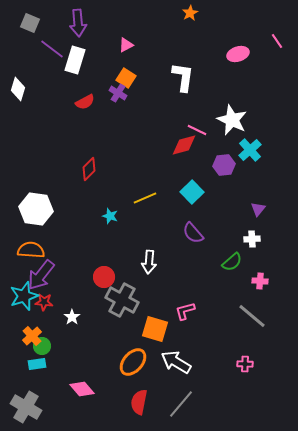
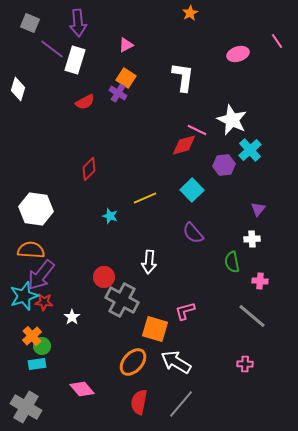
cyan square at (192, 192): moved 2 px up
green semicircle at (232, 262): rotated 120 degrees clockwise
